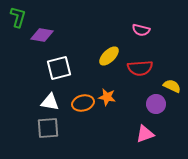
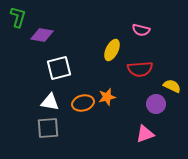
yellow ellipse: moved 3 px right, 6 px up; rotated 20 degrees counterclockwise
red semicircle: moved 1 px down
orange star: rotated 24 degrees counterclockwise
